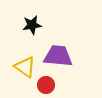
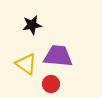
yellow triangle: moved 1 px right, 3 px up
red circle: moved 5 px right, 1 px up
